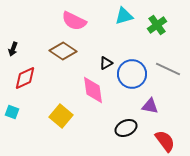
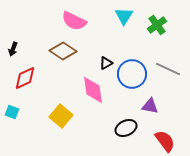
cyan triangle: rotated 42 degrees counterclockwise
